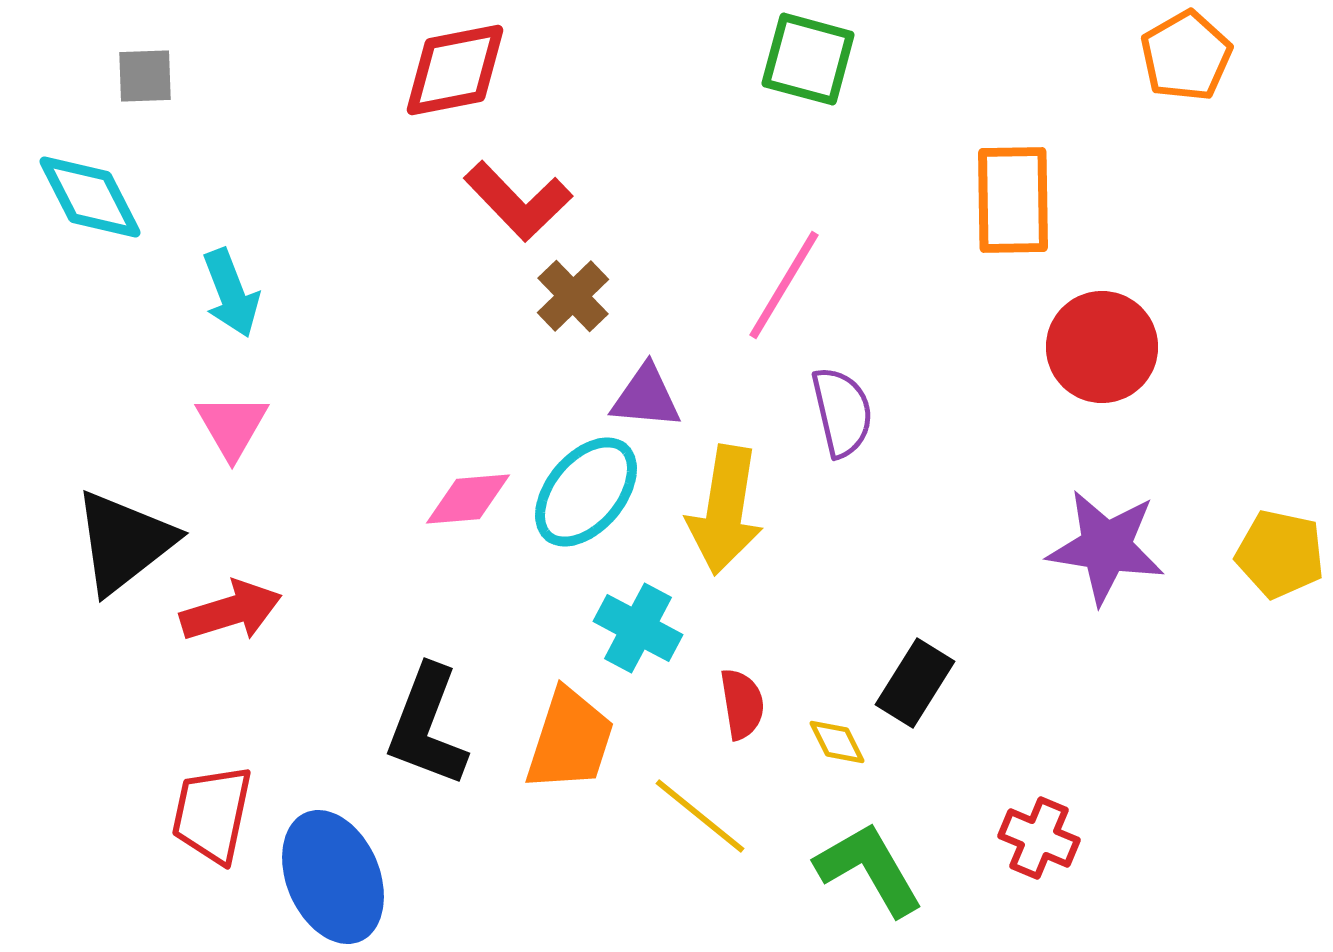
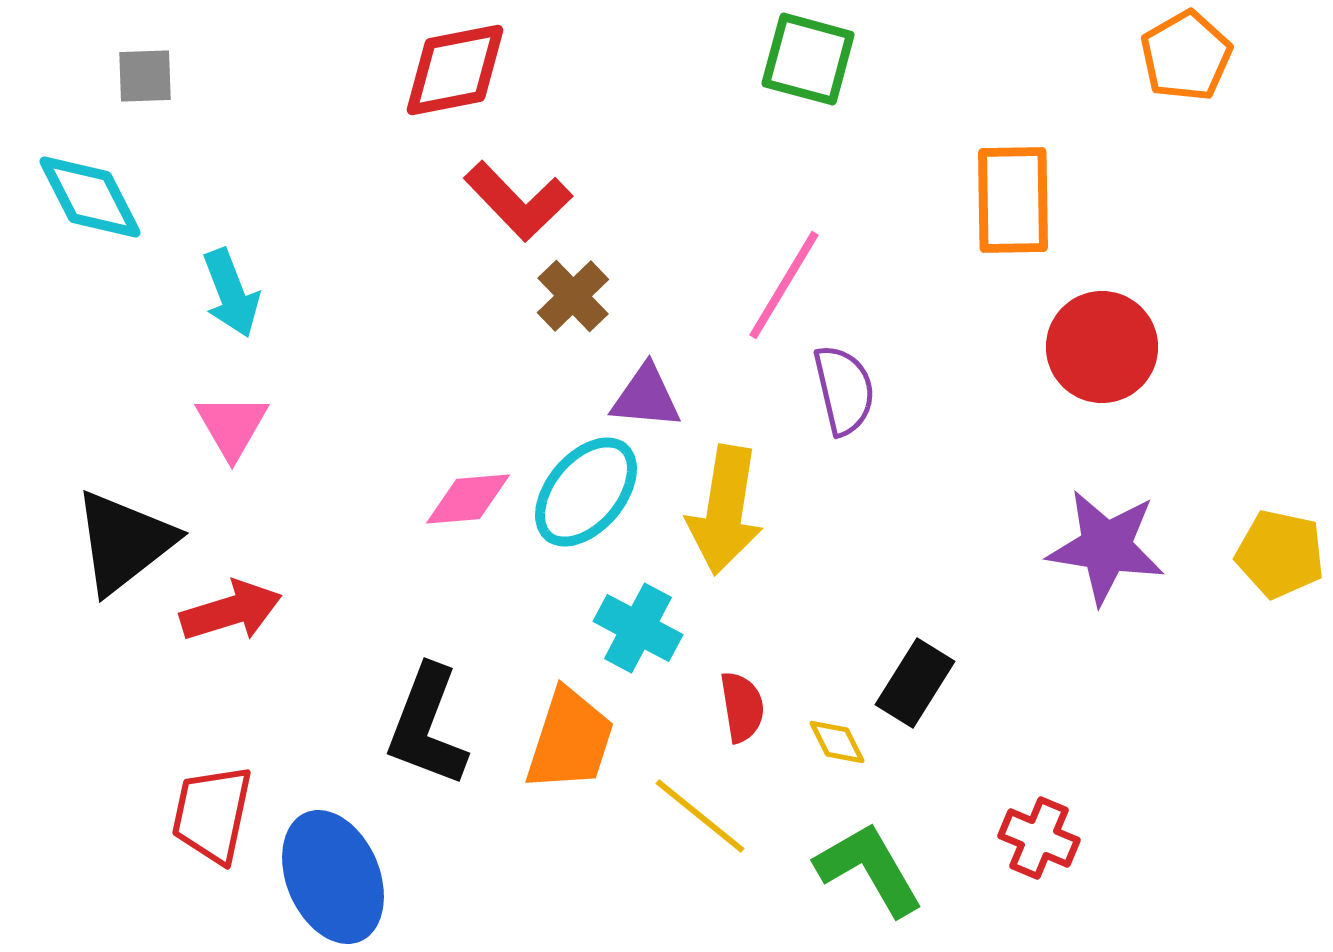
purple semicircle: moved 2 px right, 22 px up
red semicircle: moved 3 px down
